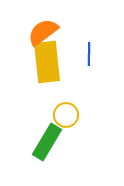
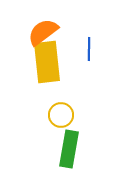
blue line: moved 5 px up
yellow circle: moved 5 px left
green rectangle: moved 22 px right, 7 px down; rotated 21 degrees counterclockwise
